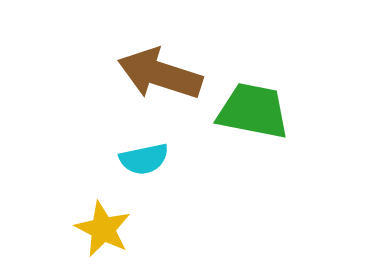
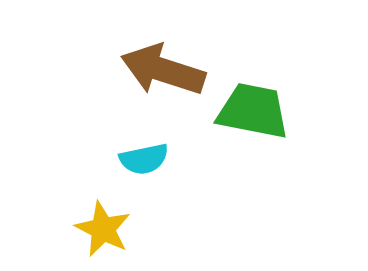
brown arrow: moved 3 px right, 4 px up
